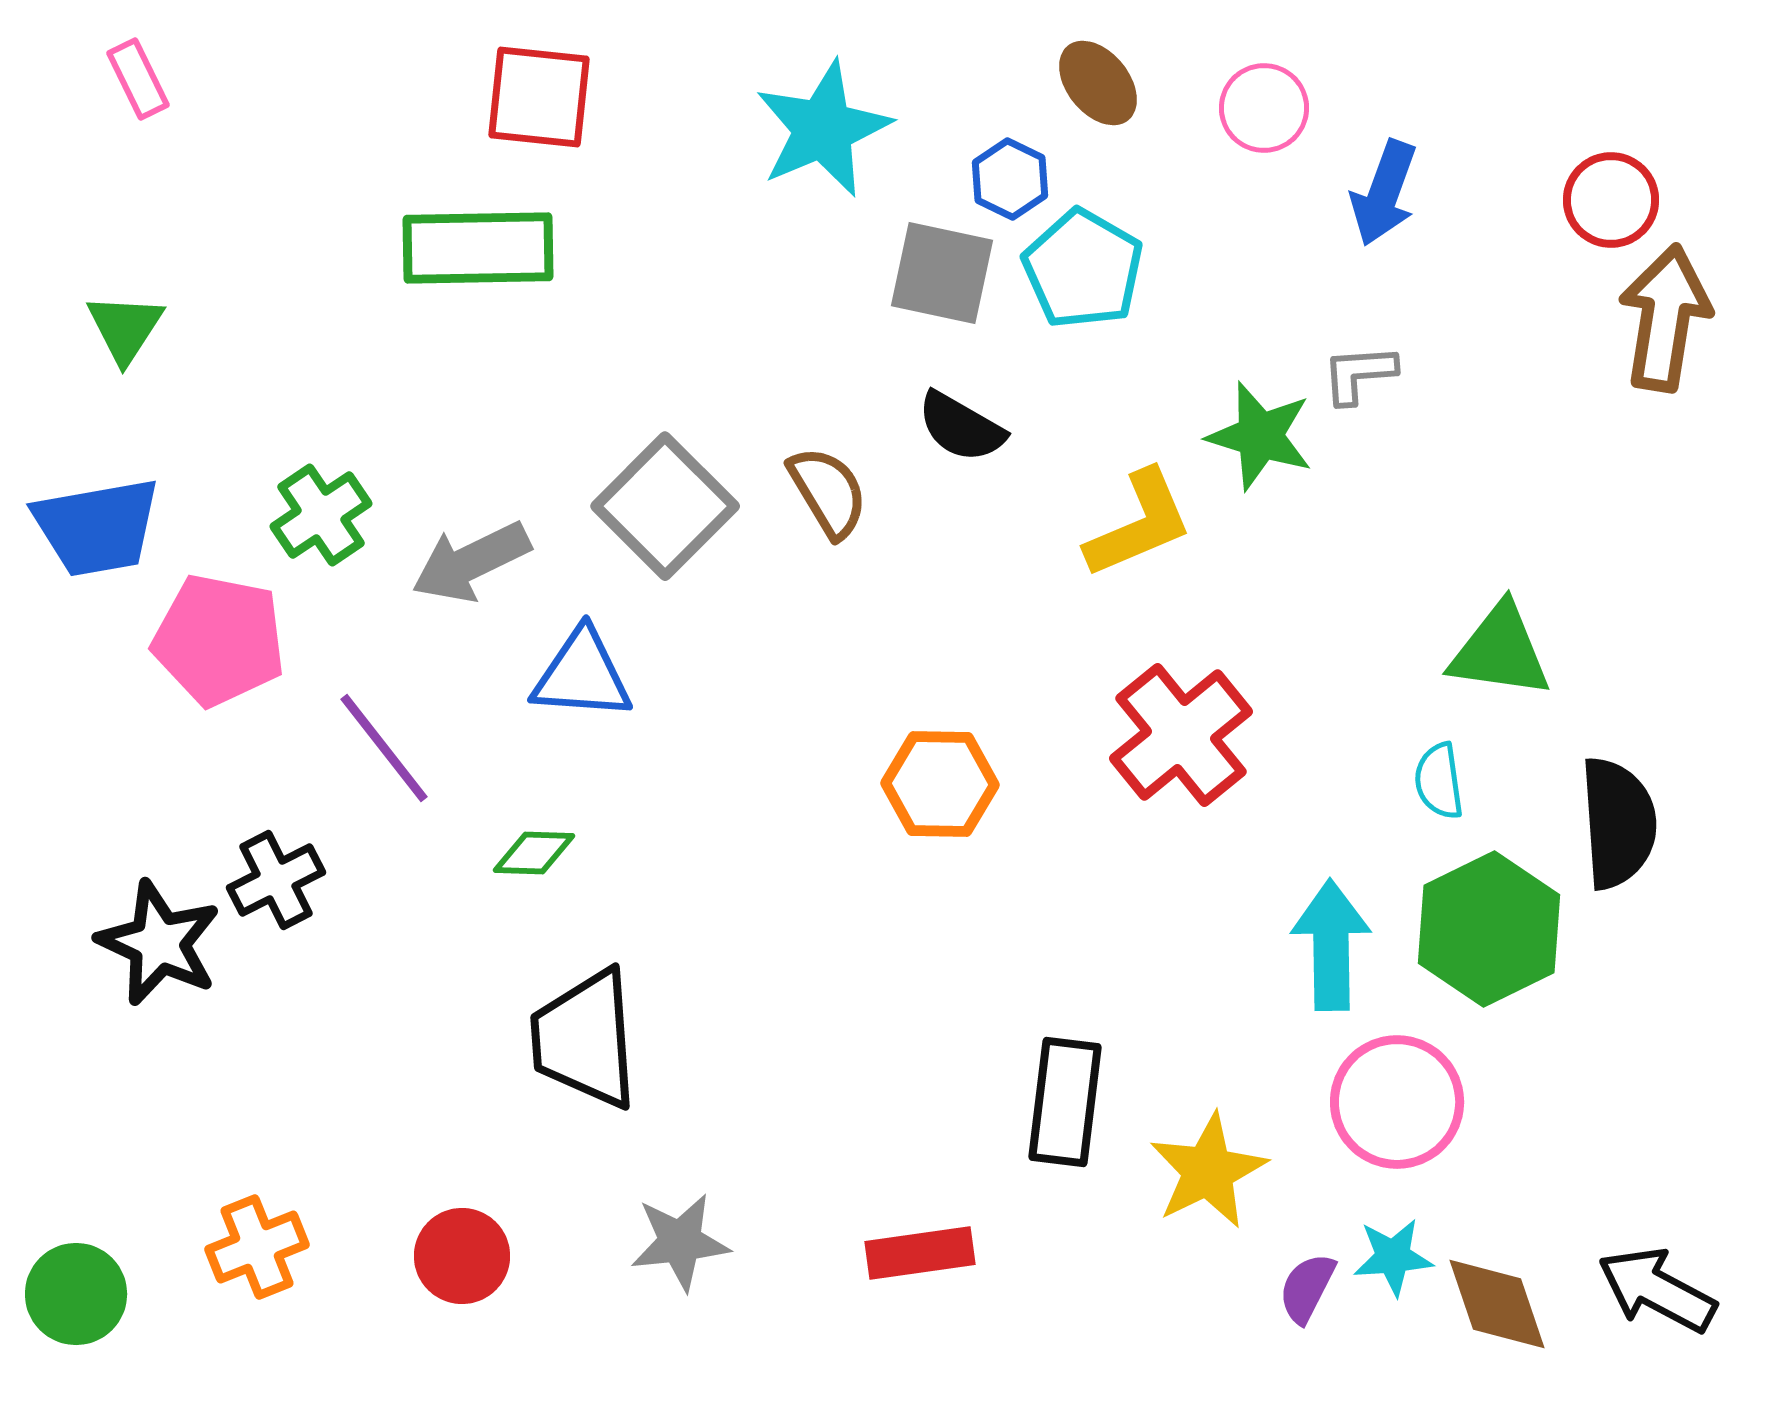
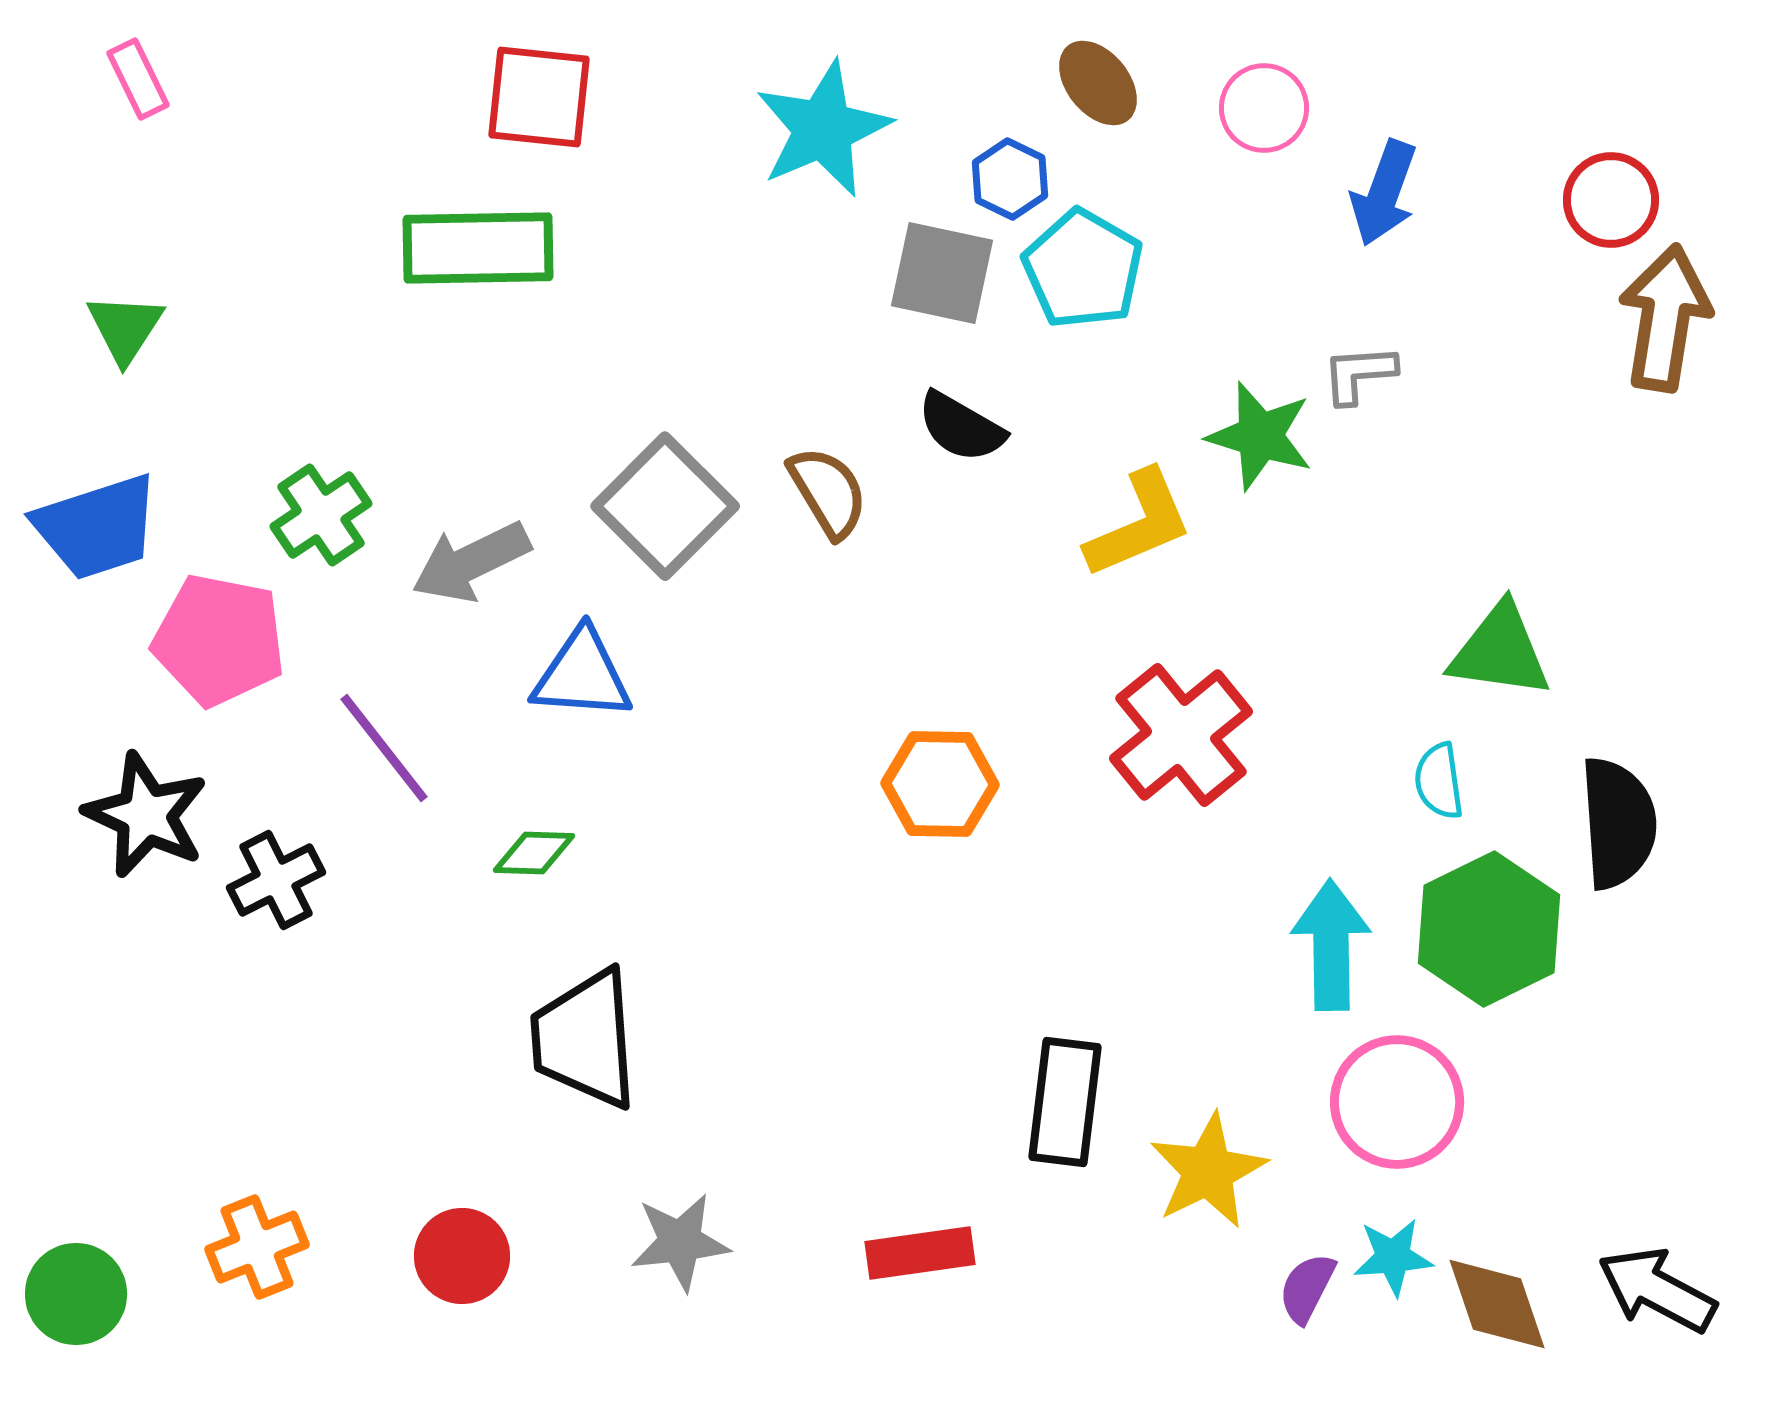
blue trapezoid at (97, 527): rotated 8 degrees counterclockwise
black star at (159, 943): moved 13 px left, 128 px up
